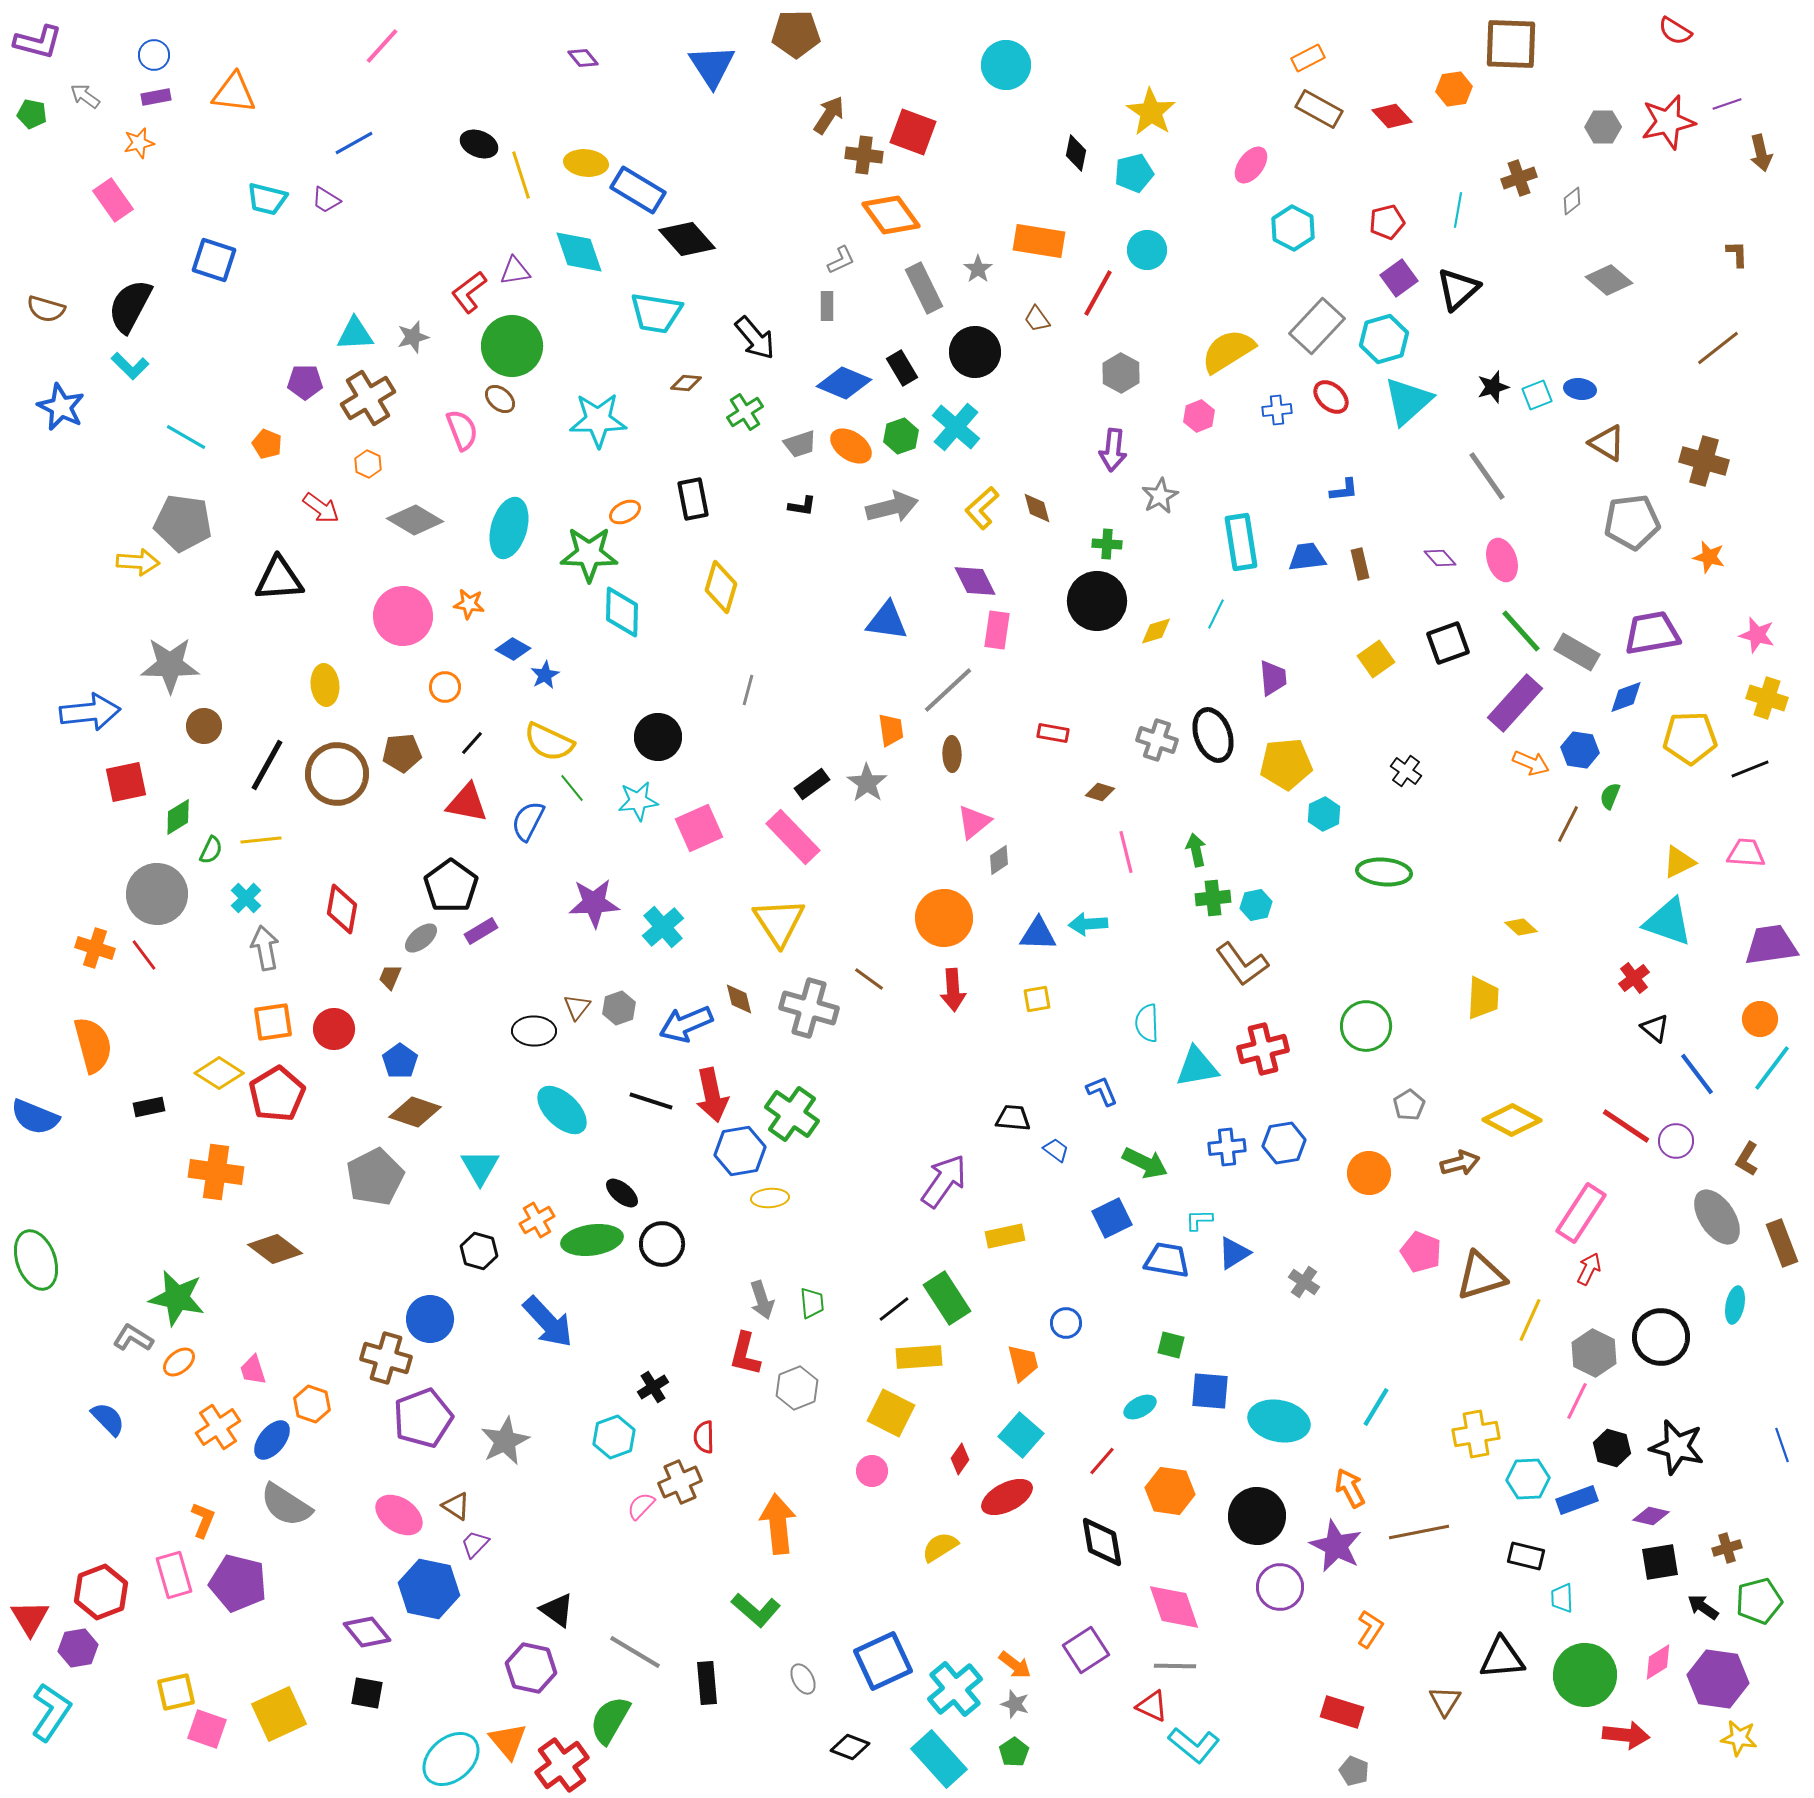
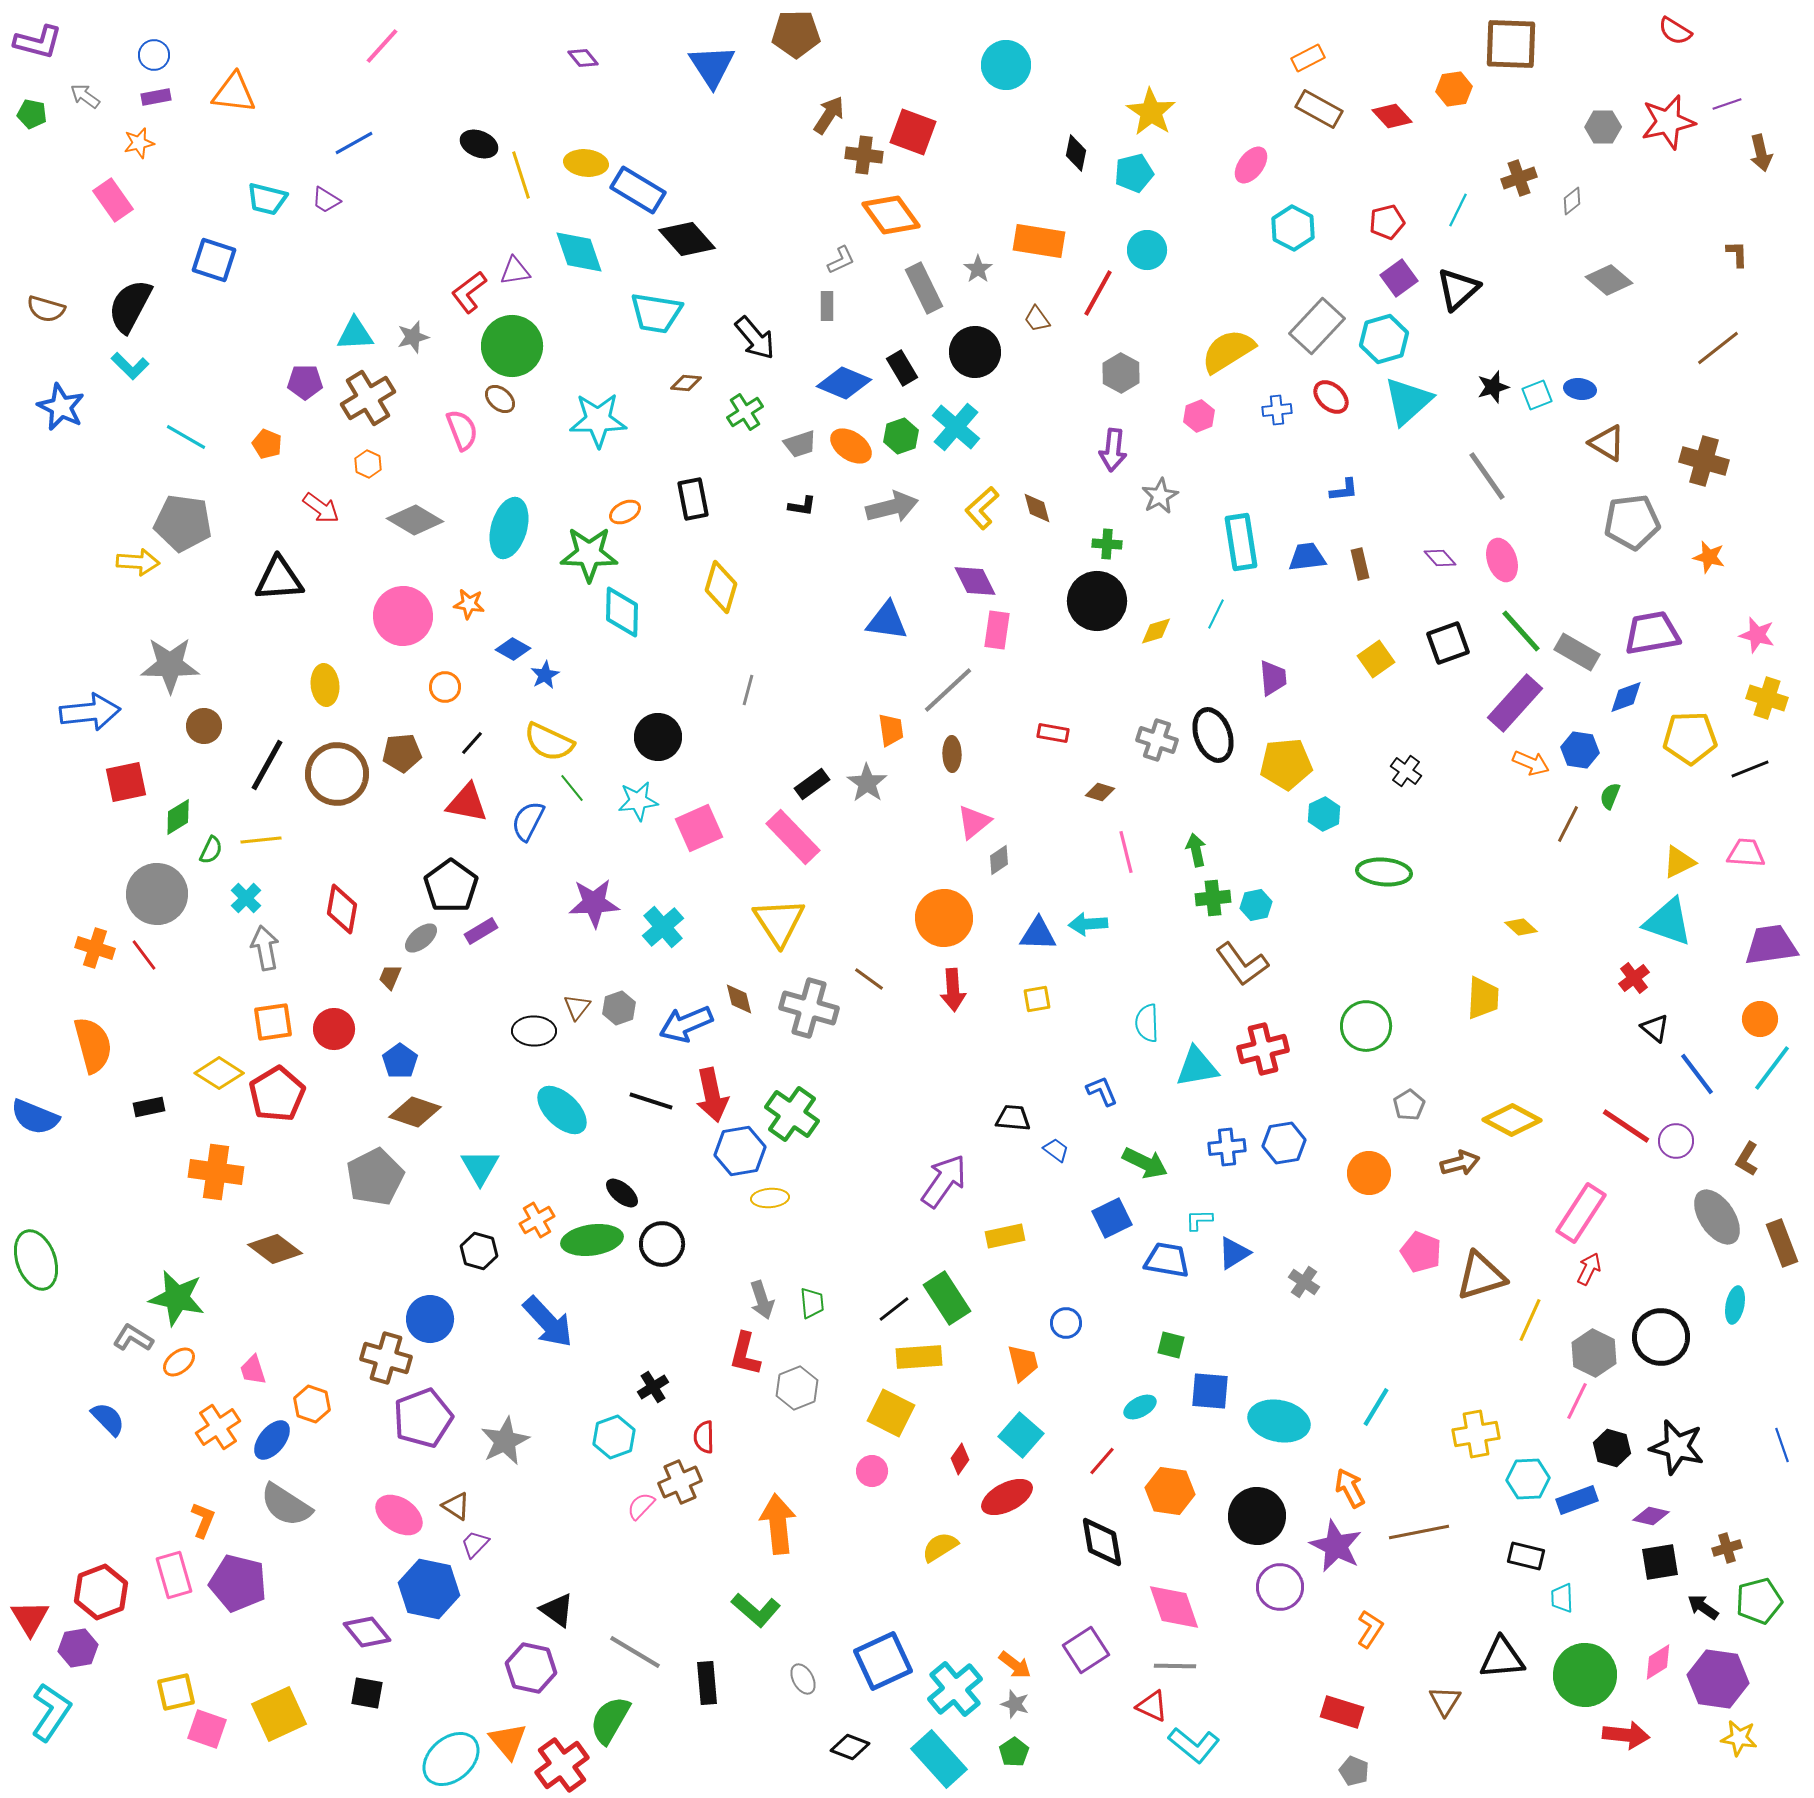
cyan line at (1458, 210): rotated 16 degrees clockwise
